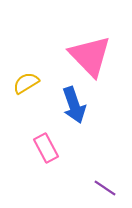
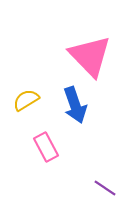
yellow semicircle: moved 17 px down
blue arrow: moved 1 px right
pink rectangle: moved 1 px up
